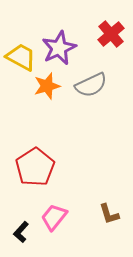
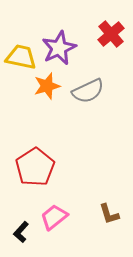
yellow trapezoid: rotated 16 degrees counterclockwise
gray semicircle: moved 3 px left, 6 px down
pink trapezoid: rotated 12 degrees clockwise
